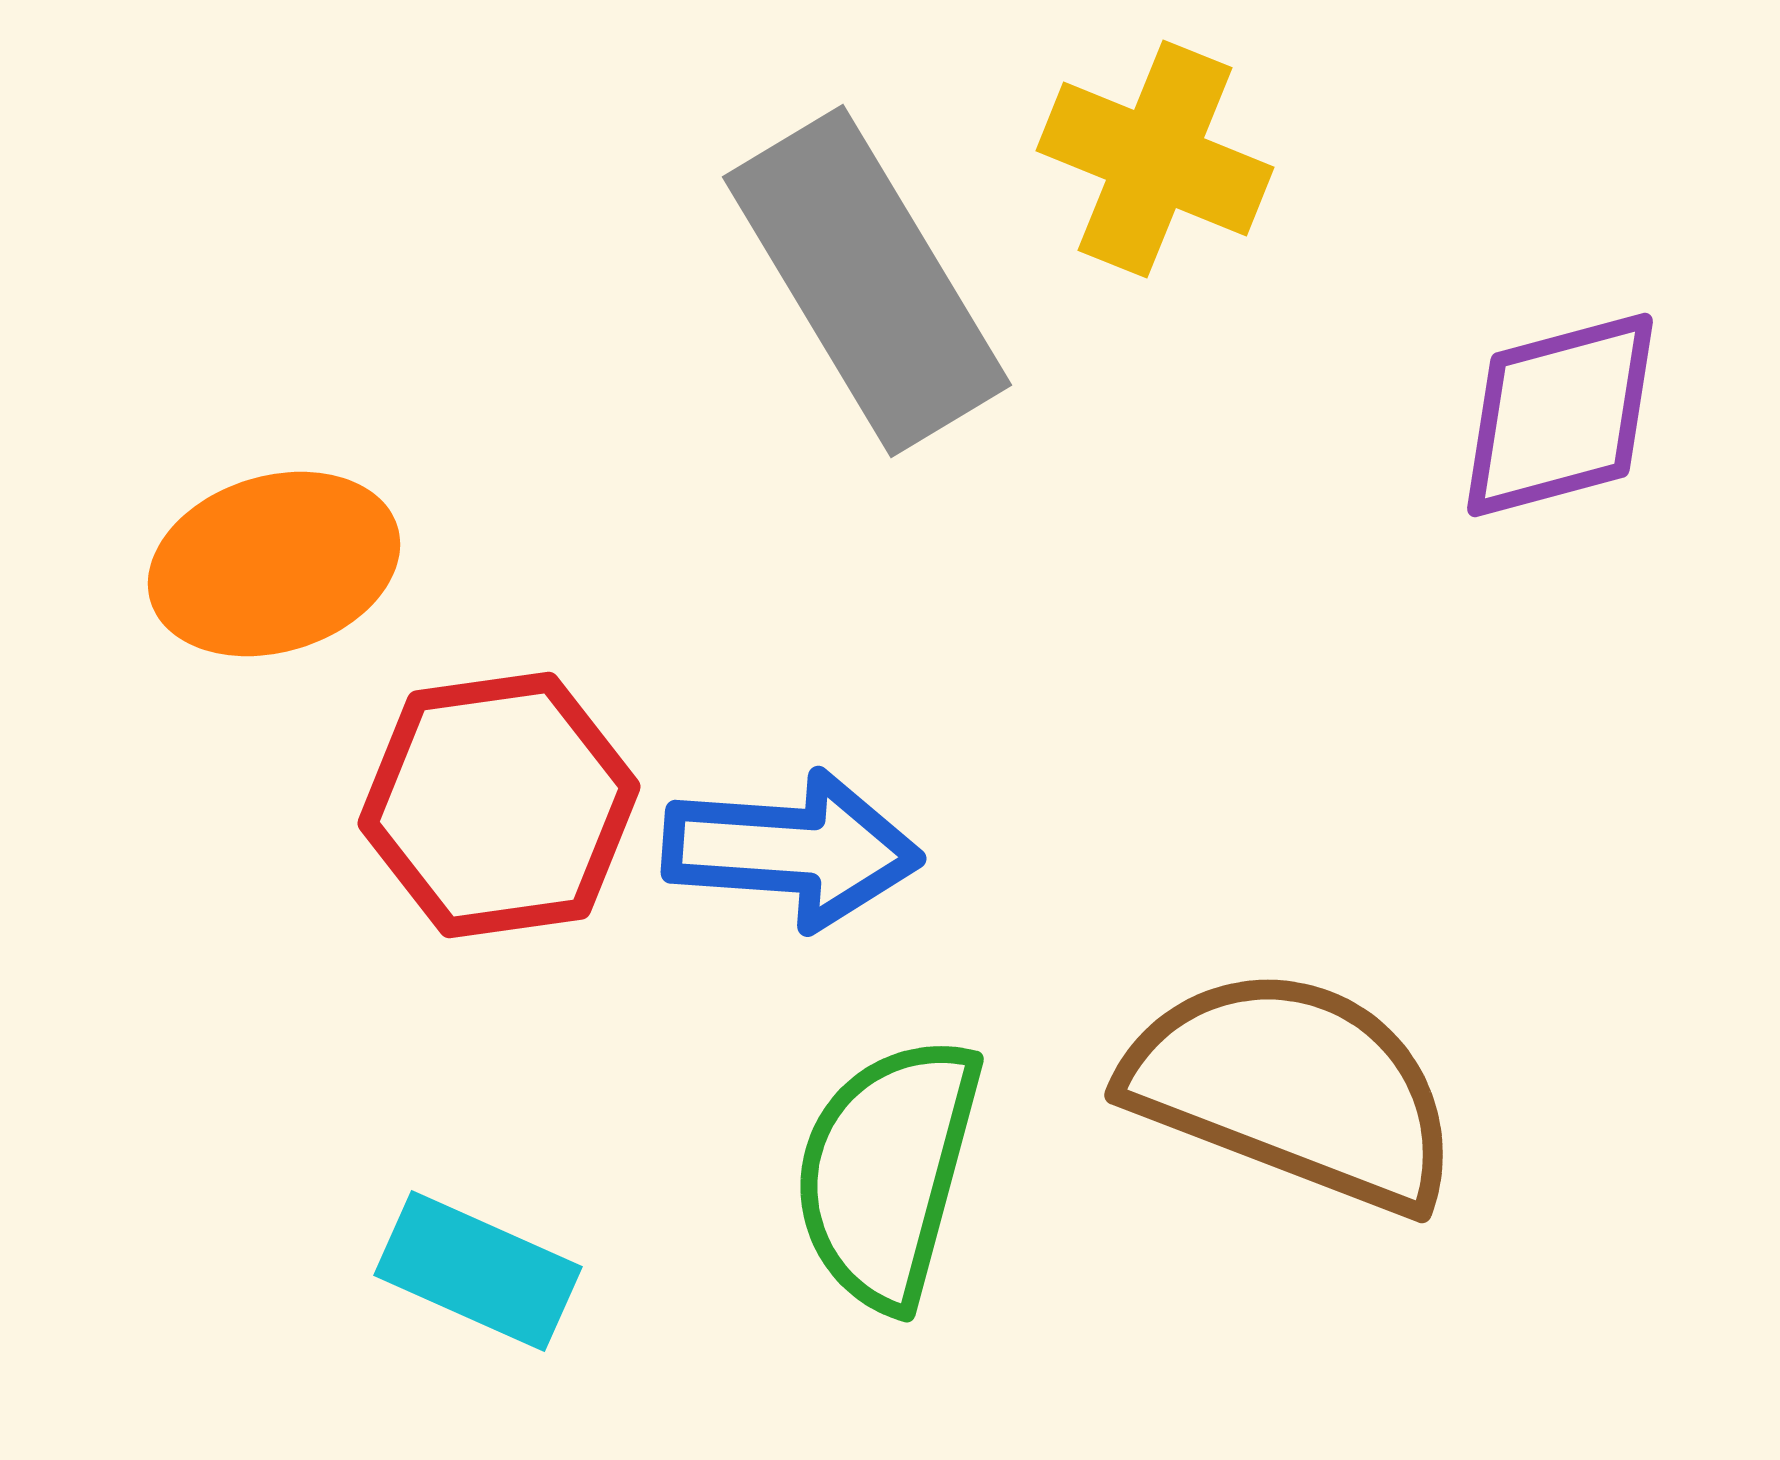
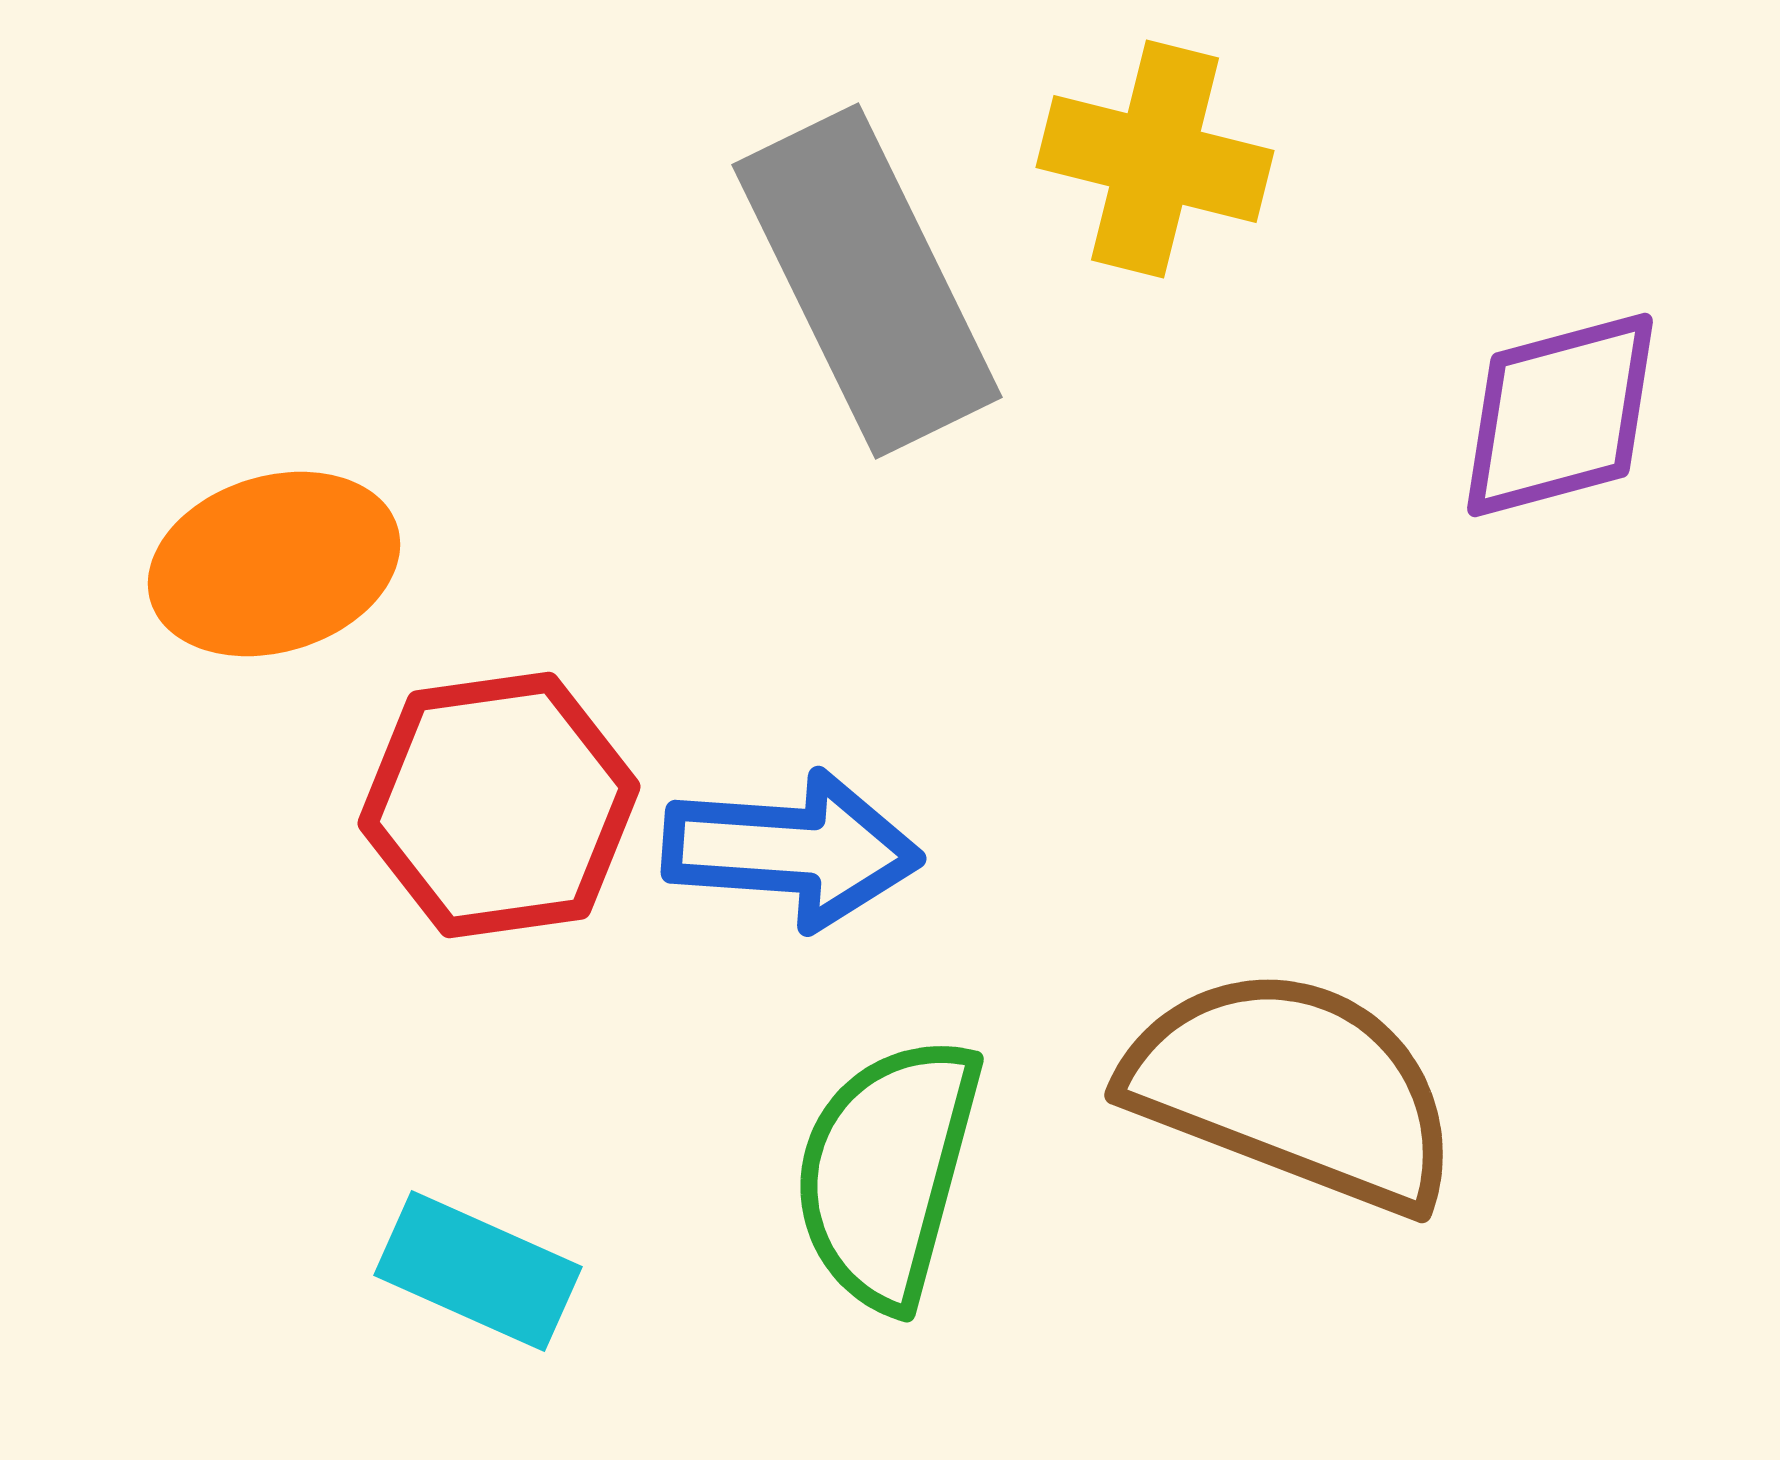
yellow cross: rotated 8 degrees counterclockwise
gray rectangle: rotated 5 degrees clockwise
